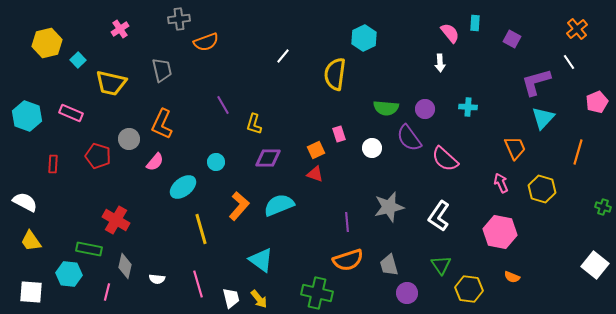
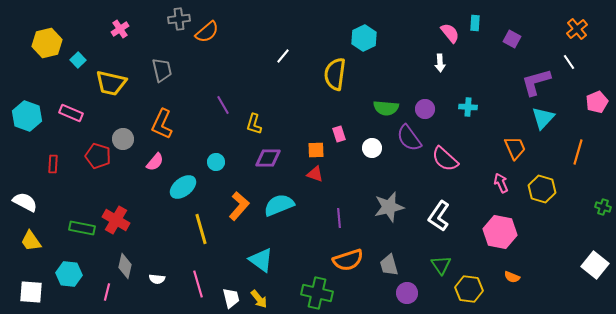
orange semicircle at (206, 42): moved 1 px right, 10 px up; rotated 20 degrees counterclockwise
gray circle at (129, 139): moved 6 px left
orange square at (316, 150): rotated 24 degrees clockwise
purple line at (347, 222): moved 8 px left, 4 px up
green rectangle at (89, 249): moved 7 px left, 21 px up
